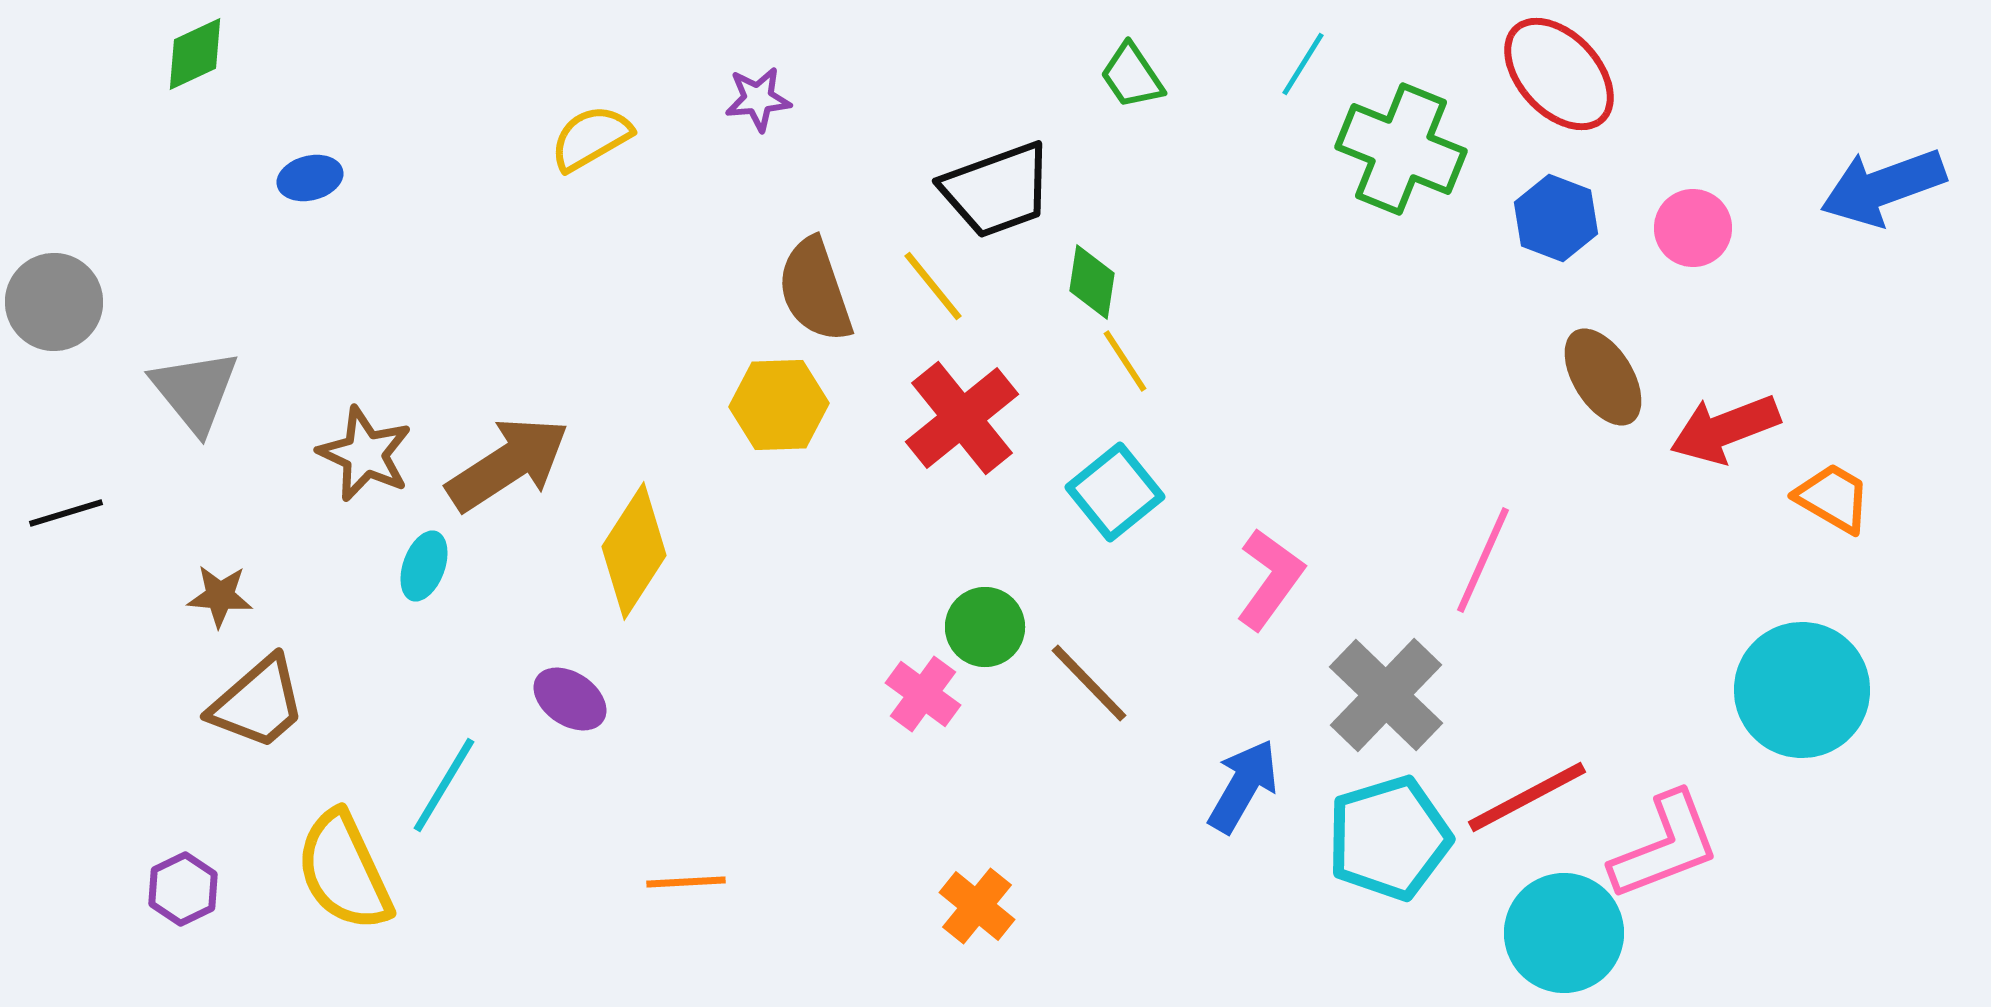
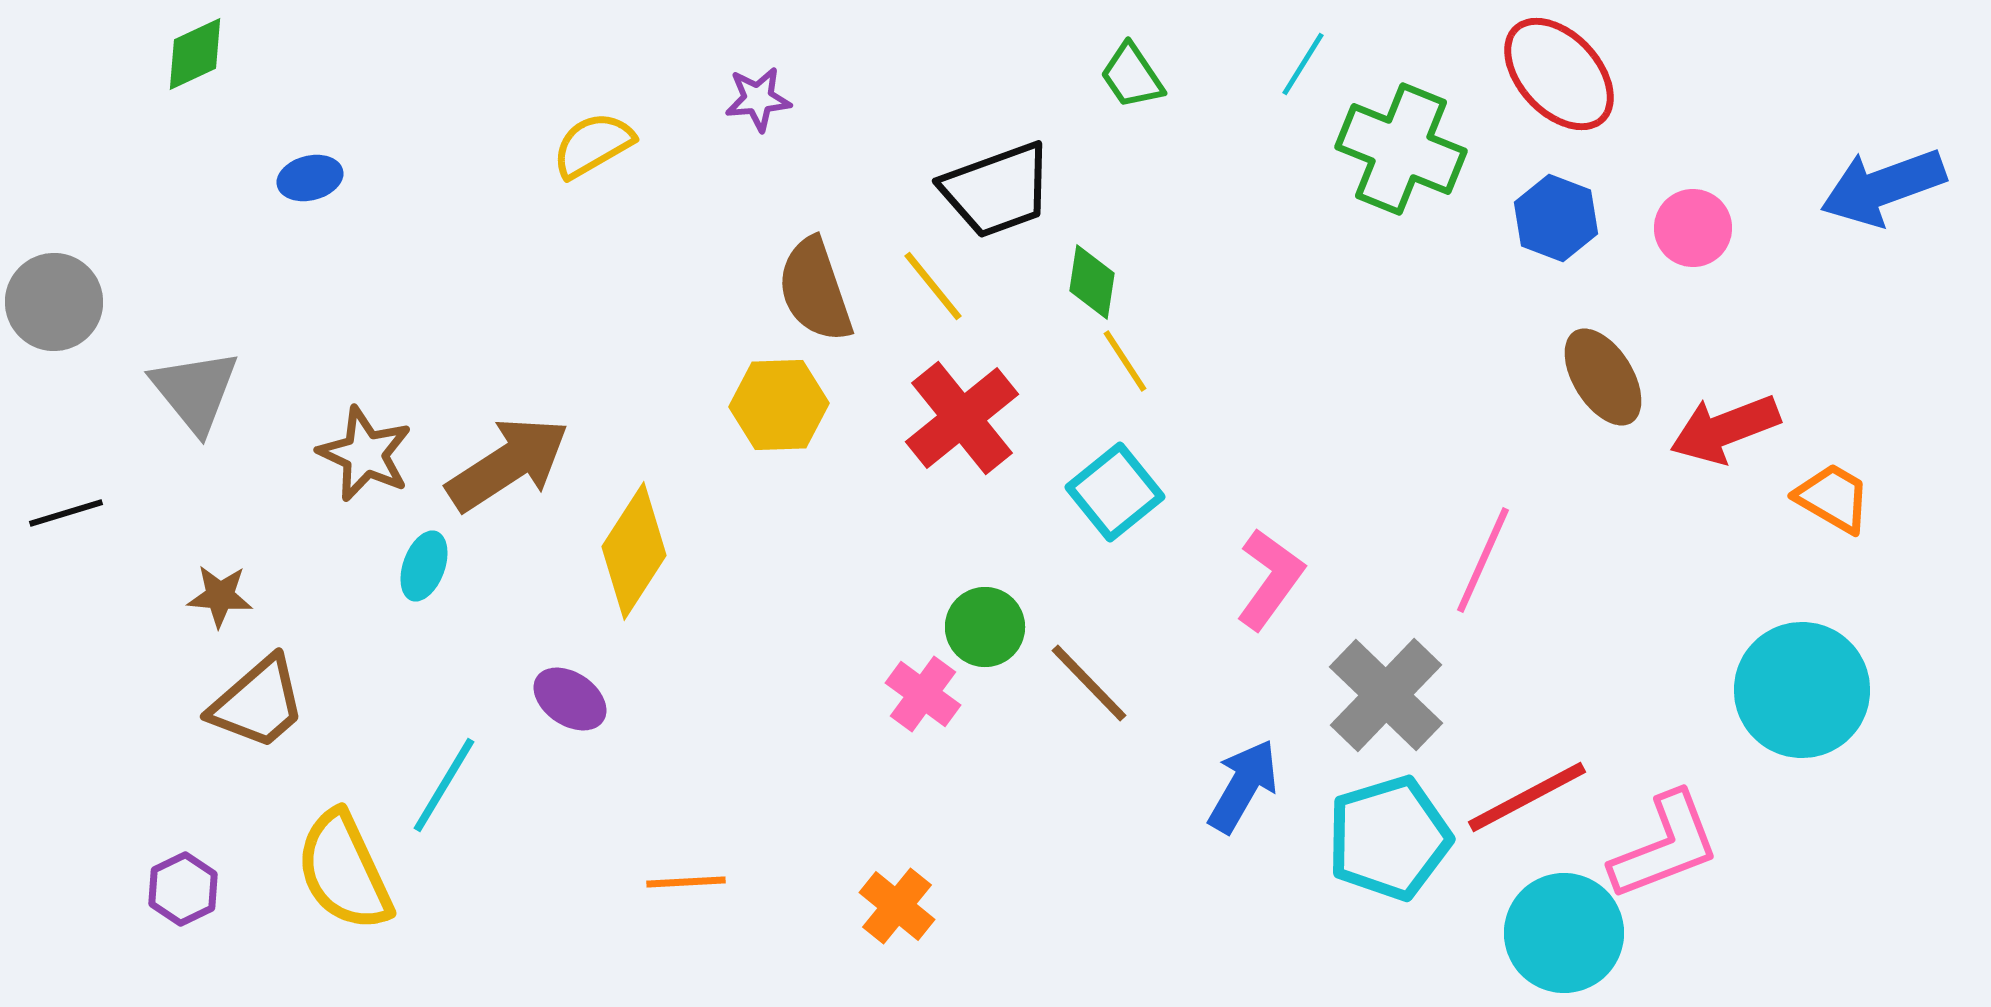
yellow semicircle at (591, 138): moved 2 px right, 7 px down
orange cross at (977, 906): moved 80 px left
